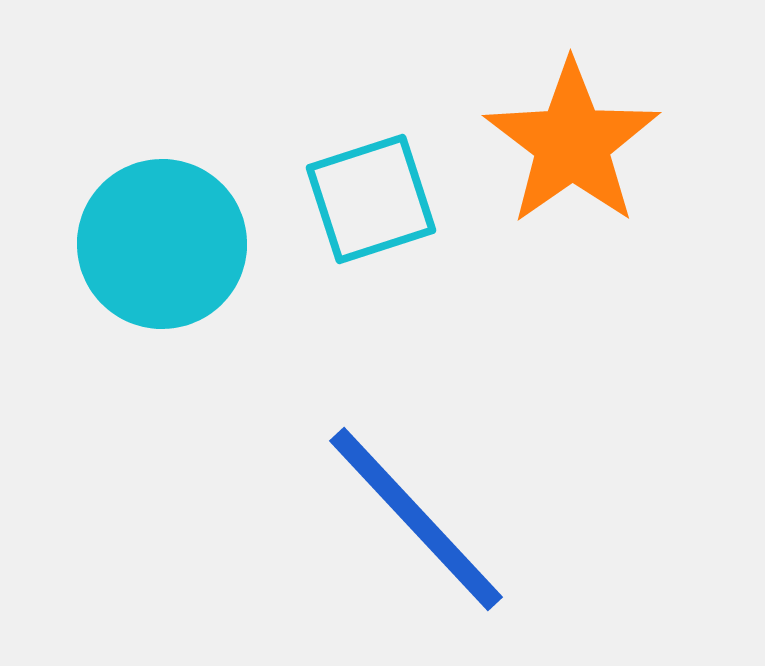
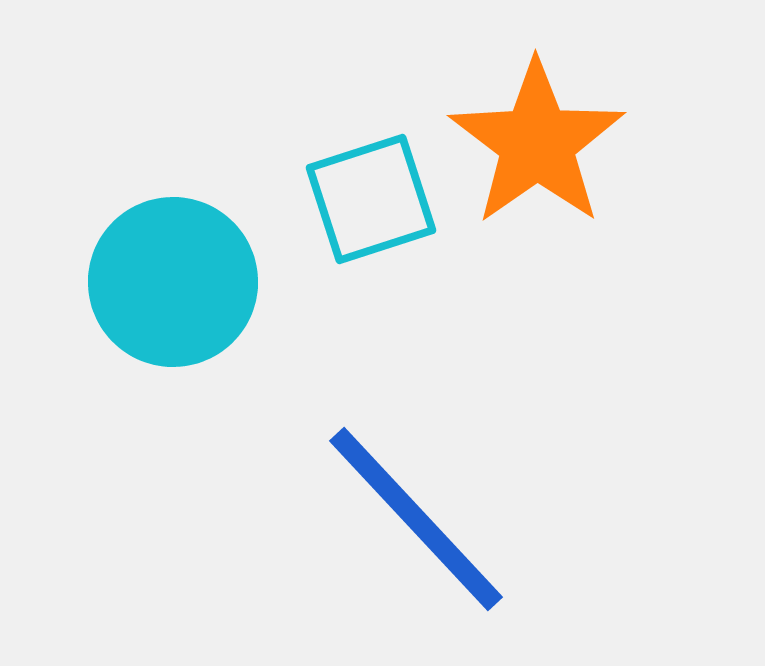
orange star: moved 35 px left
cyan circle: moved 11 px right, 38 px down
